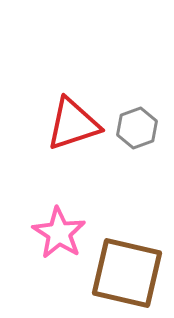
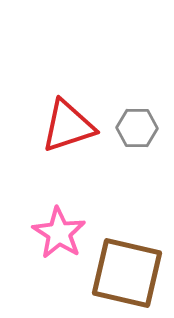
red triangle: moved 5 px left, 2 px down
gray hexagon: rotated 21 degrees clockwise
